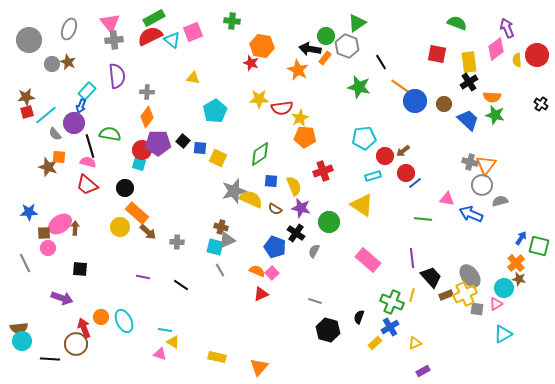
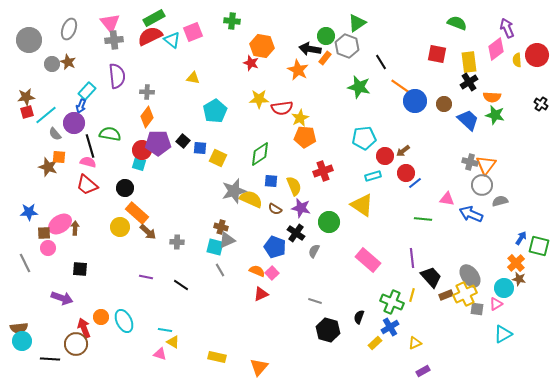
purple line at (143, 277): moved 3 px right
